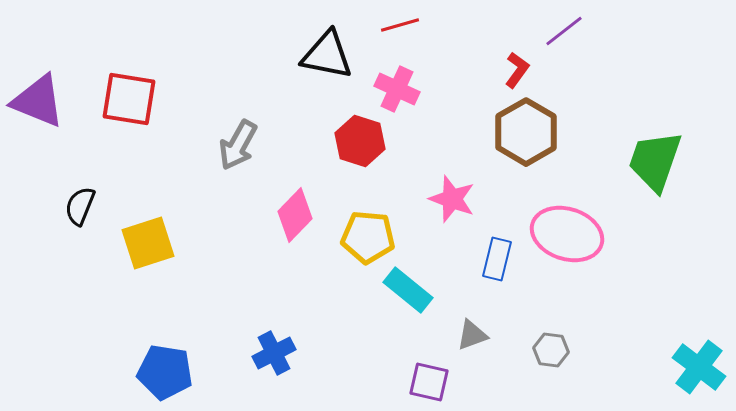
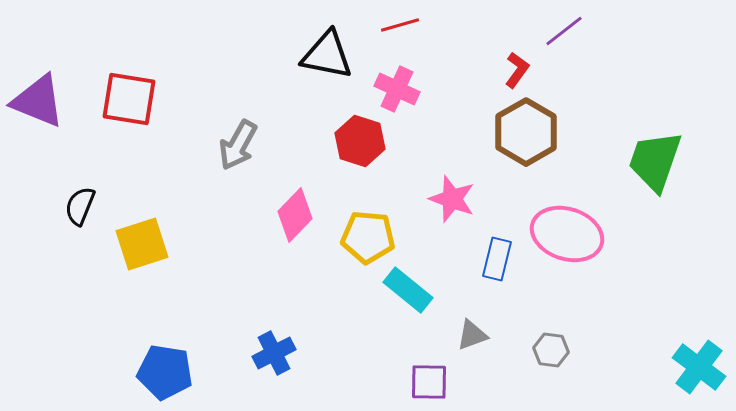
yellow square: moved 6 px left, 1 px down
purple square: rotated 12 degrees counterclockwise
